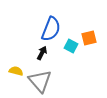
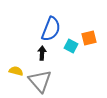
black arrow: rotated 24 degrees counterclockwise
